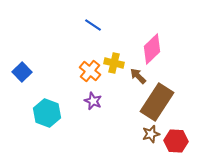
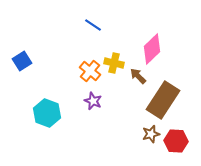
blue square: moved 11 px up; rotated 12 degrees clockwise
brown rectangle: moved 6 px right, 2 px up
